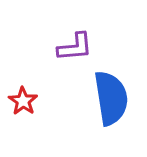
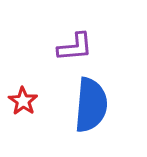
blue semicircle: moved 20 px left, 7 px down; rotated 14 degrees clockwise
